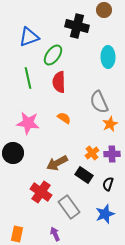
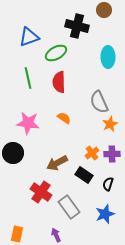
green ellipse: moved 3 px right, 2 px up; rotated 25 degrees clockwise
purple arrow: moved 1 px right, 1 px down
